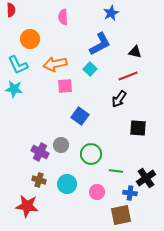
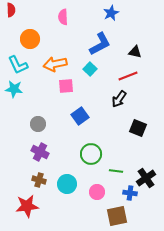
pink square: moved 1 px right
blue square: rotated 18 degrees clockwise
black square: rotated 18 degrees clockwise
gray circle: moved 23 px left, 21 px up
red star: rotated 15 degrees counterclockwise
brown square: moved 4 px left, 1 px down
